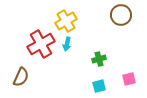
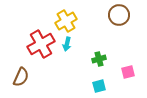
brown circle: moved 2 px left
pink square: moved 1 px left, 7 px up
